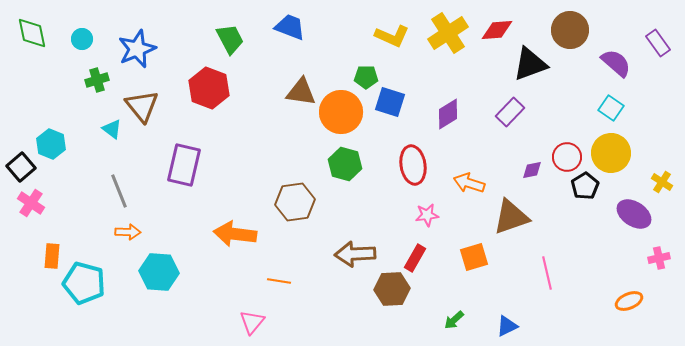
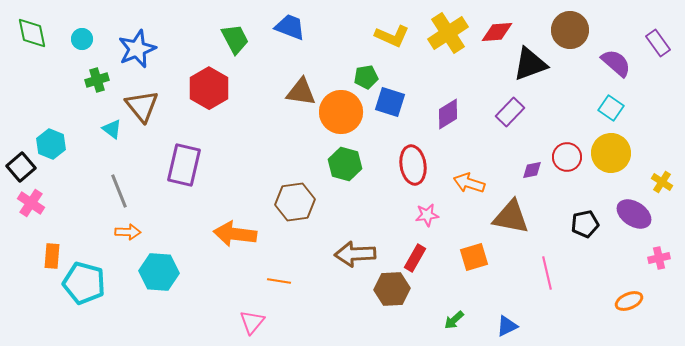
red diamond at (497, 30): moved 2 px down
green trapezoid at (230, 39): moved 5 px right
green pentagon at (366, 77): rotated 10 degrees counterclockwise
red hexagon at (209, 88): rotated 9 degrees clockwise
black pentagon at (585, 186): moved 38 px down; rotated 20 degrees clockwise
brown triangle at (511, 217): rotated 30 degrees clockwise
